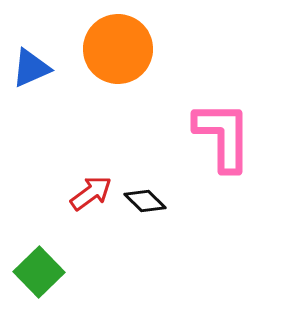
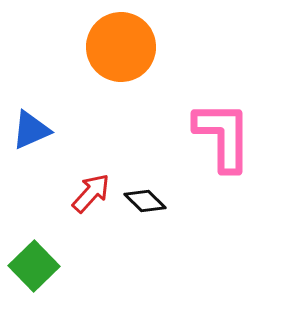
orange circle: moved 3 px right, 2 px up
blue triangle: moved 62 px down
red arrow: rotated 12 degrees counterclockwise
green square: moved 5 px left, 6 px up
